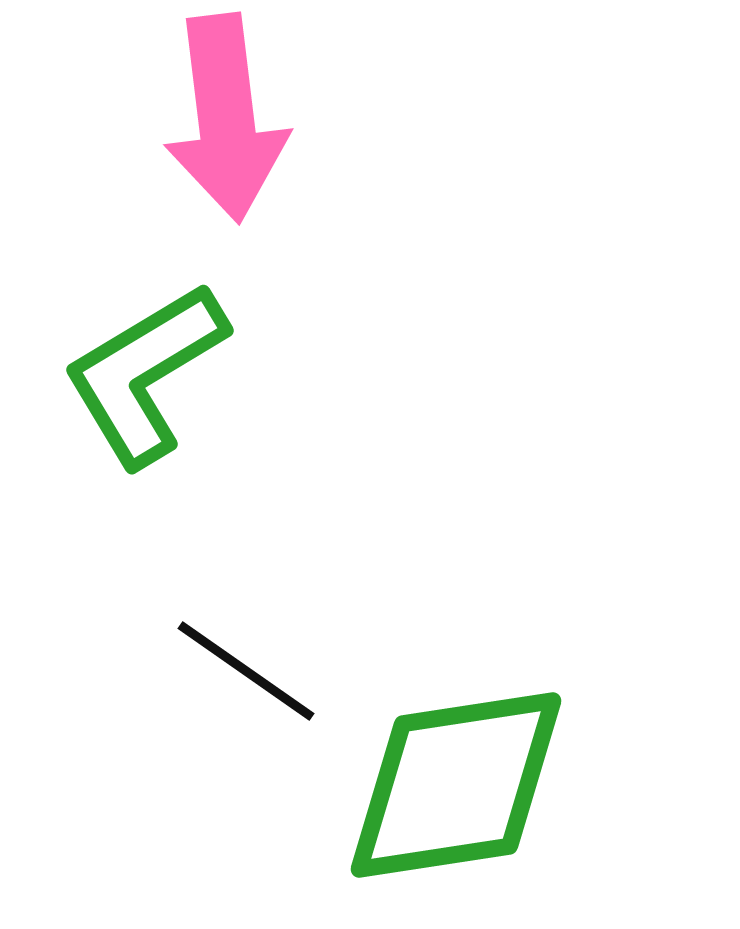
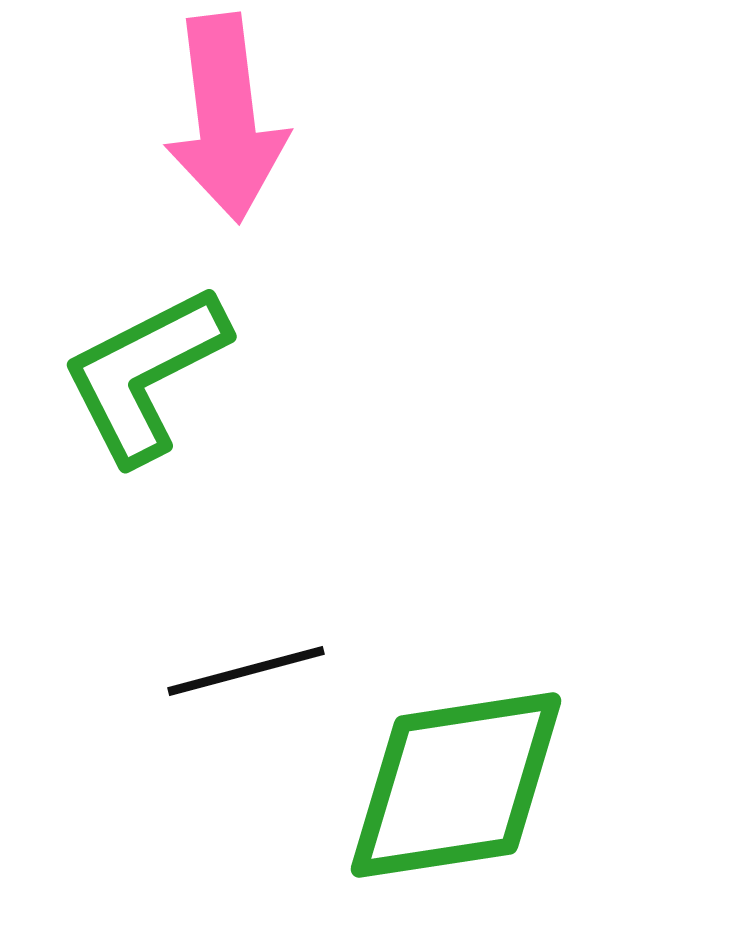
green L-shape: rotated 4 degrees clockwise
black line: rotated 50 degrees counterclockwise
